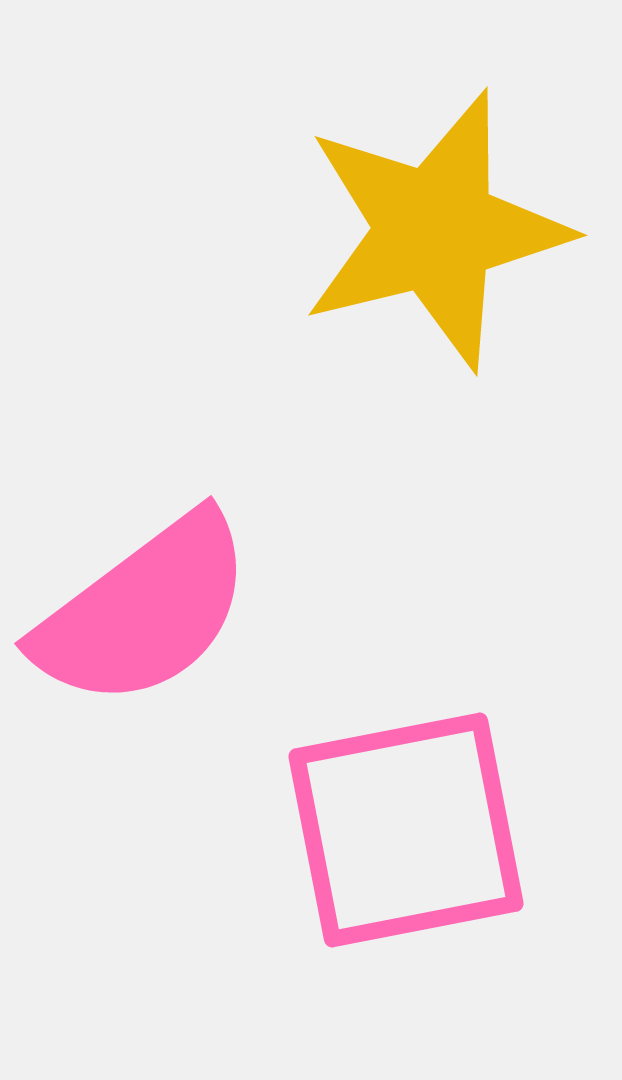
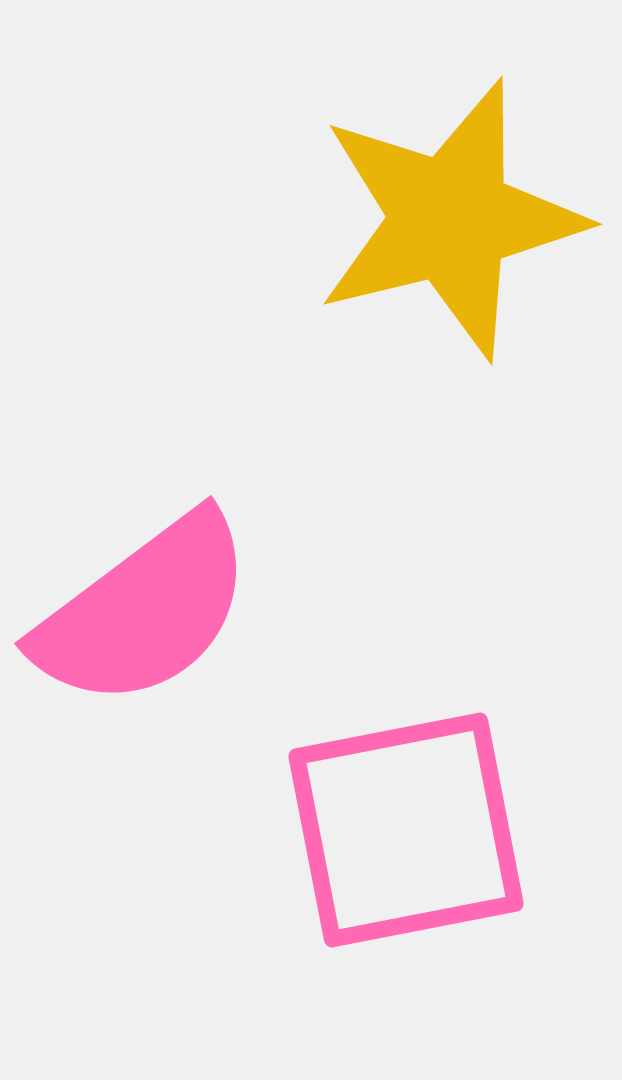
yellow star: moved 15 px right, 11 px up
